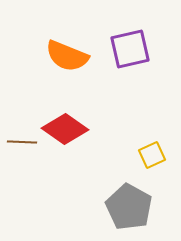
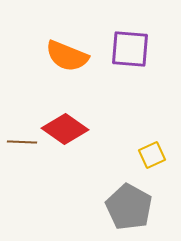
purple square: rotated 18 degrees clockwise
